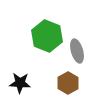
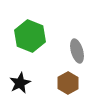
green hexagon: moved 17 px left
black star: rotated 30 degrees counterclockwise
